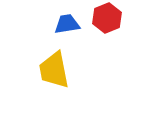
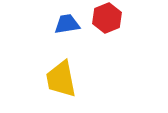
yellow trapezoid: moved 7 px right, 9 px down
